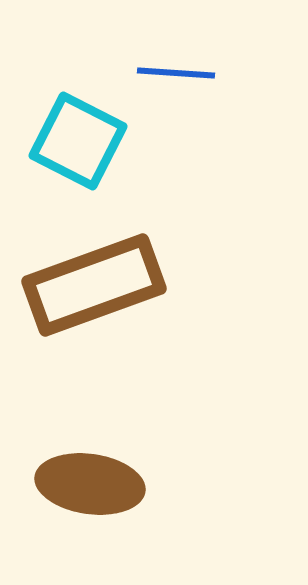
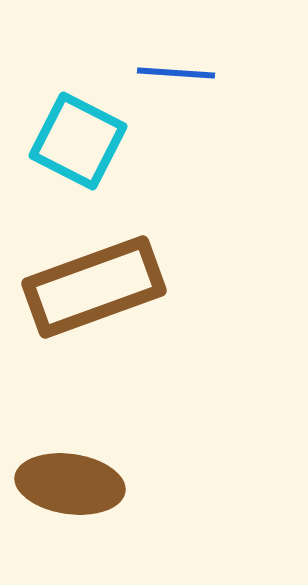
brown rectangle: moved 2 px down
brown ellipse: moved 20 px left
